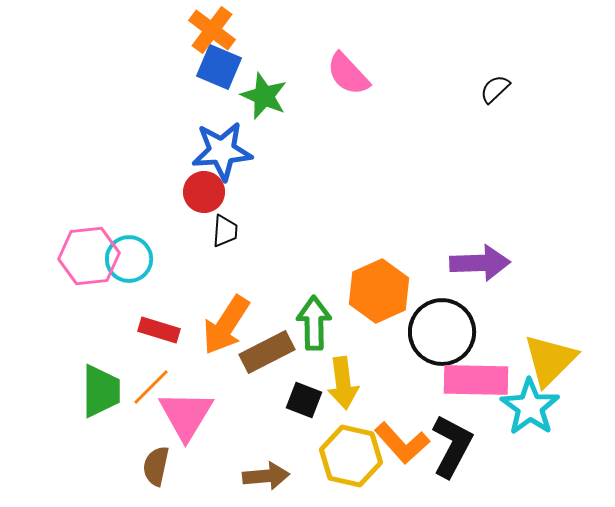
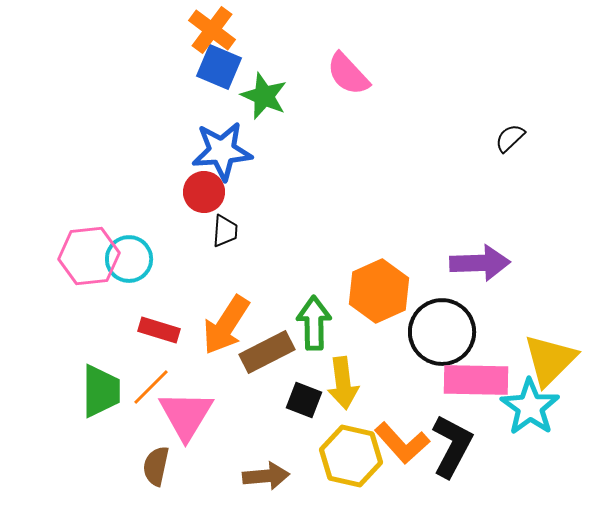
black semicircle: moved 15 px right, 49 px down
